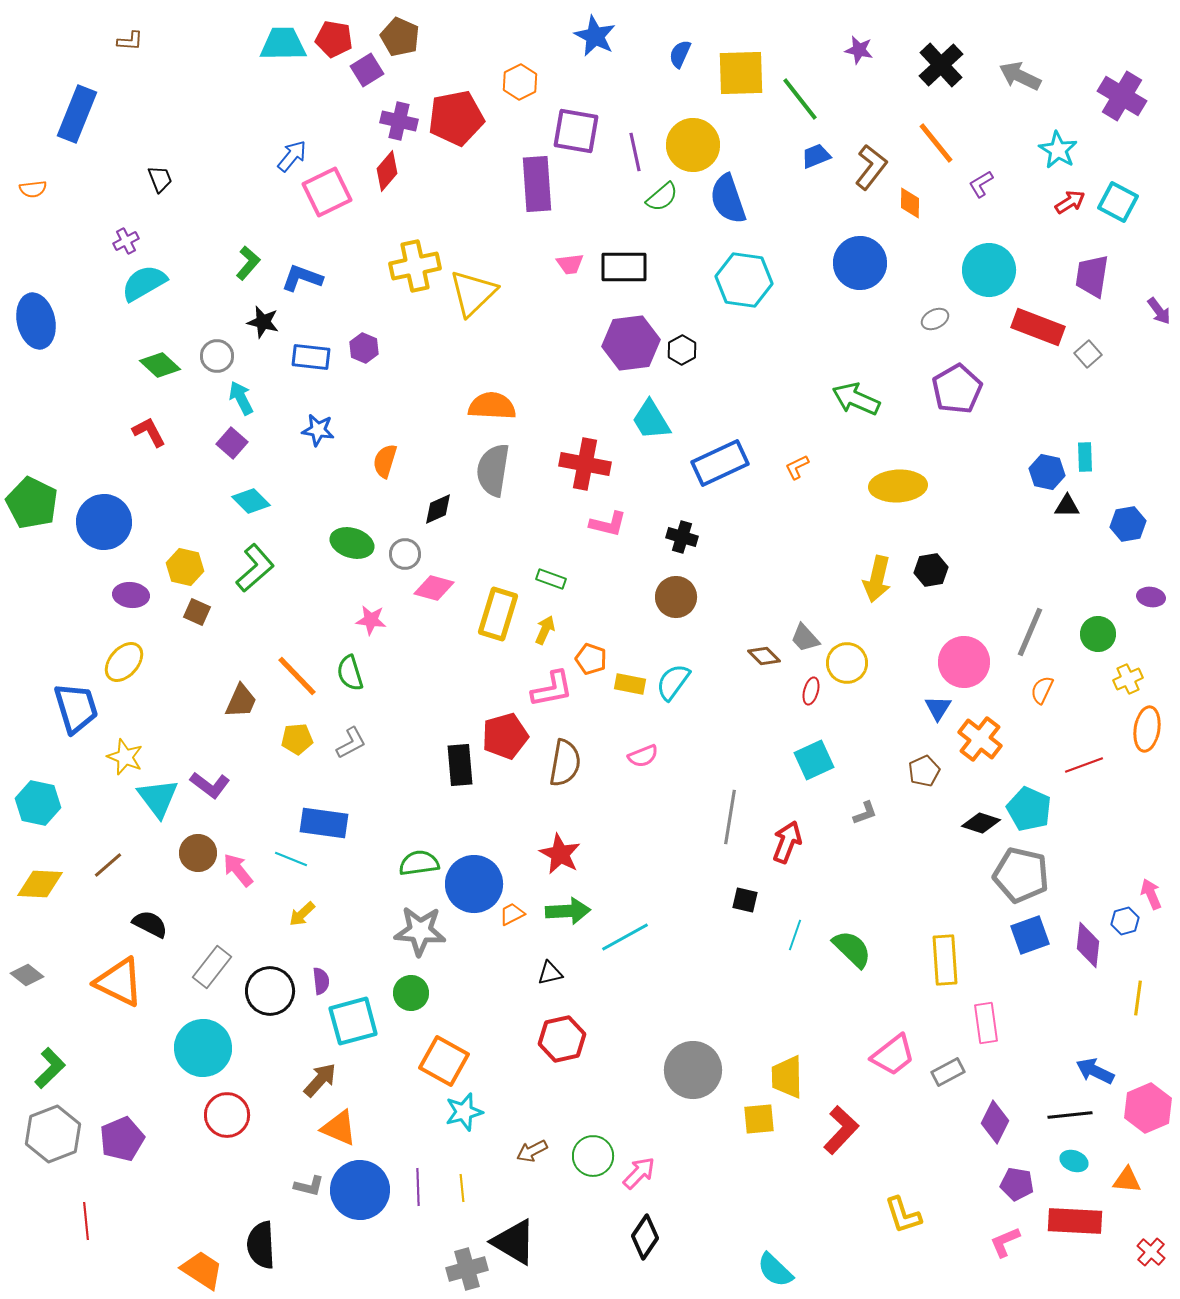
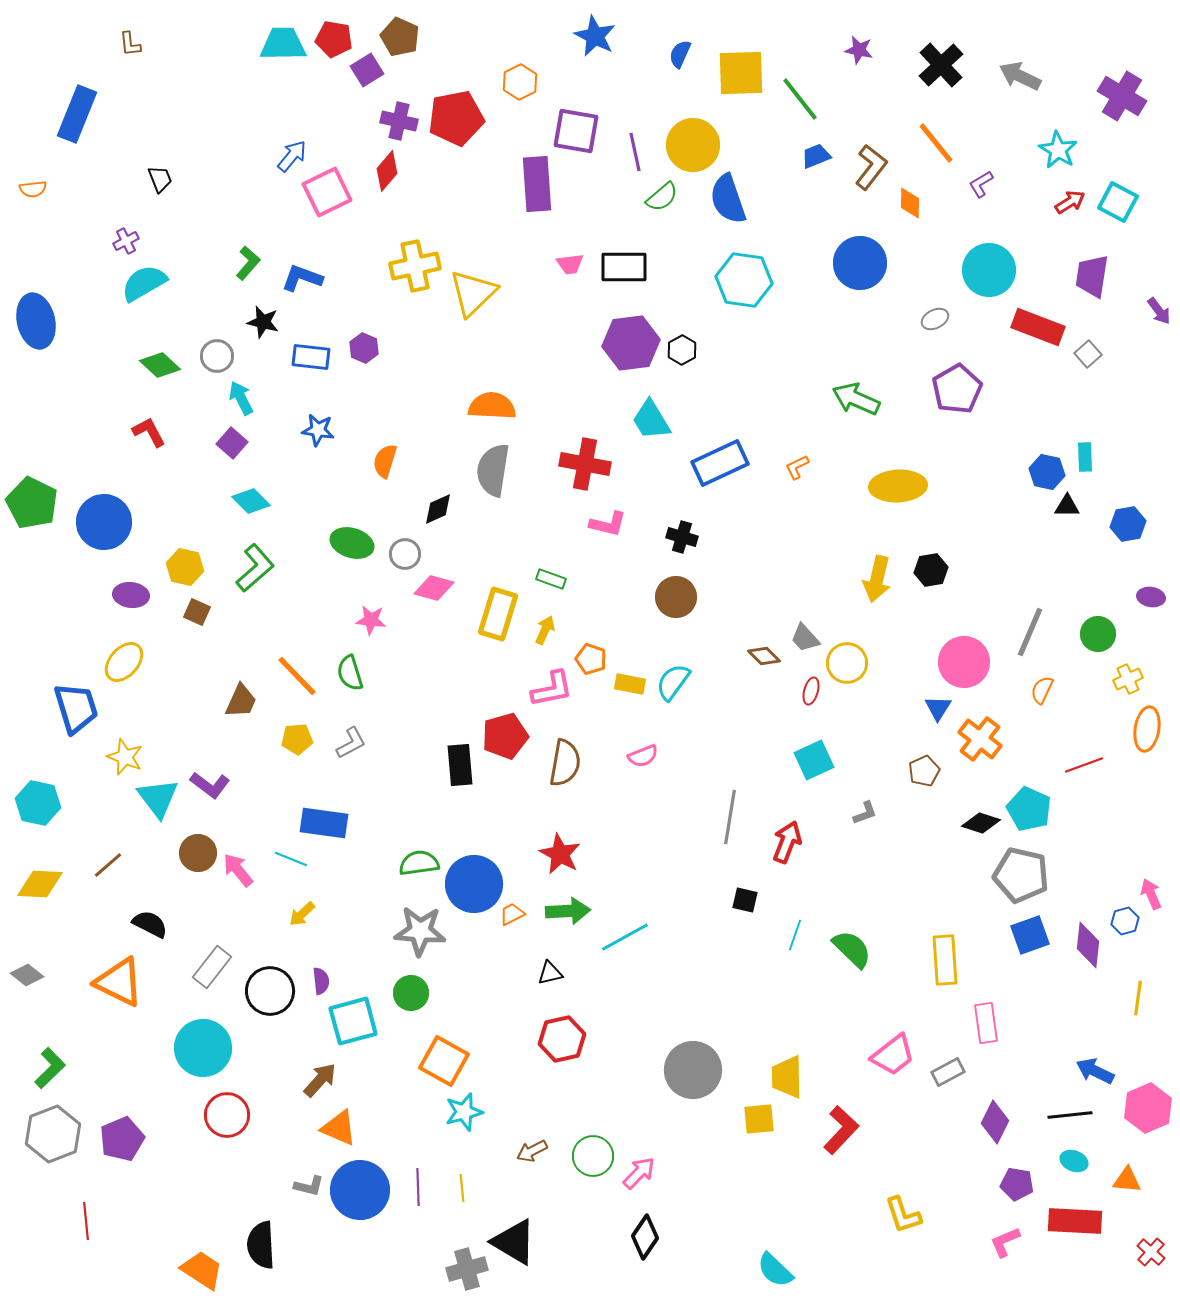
brown L-shape at (130, 41): moved 3 px down; rotated 80 degrees clockwise
